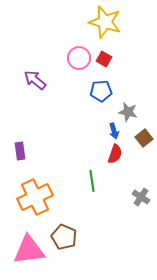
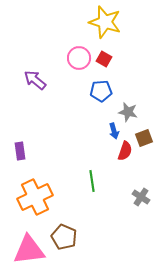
brown square: rotated 18 degrees clockwise
red semicircle: moved 10 px right, 3 px up
